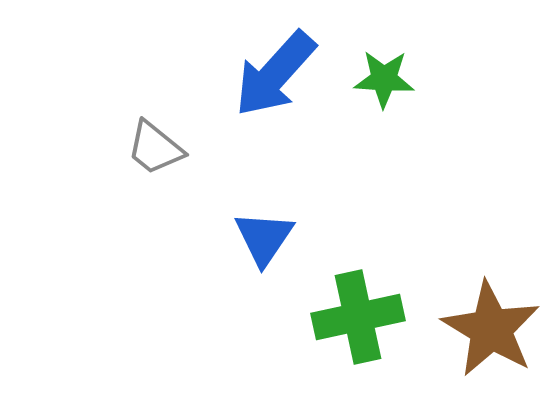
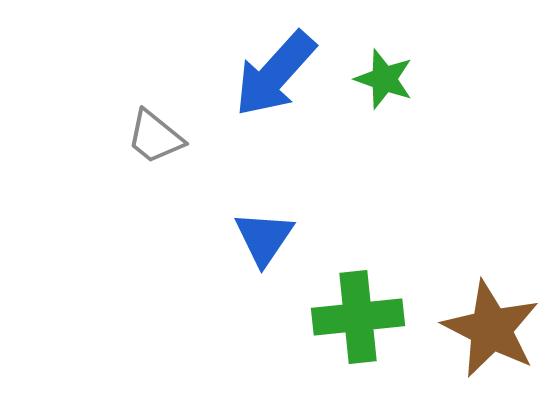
green star: rotated 16 degrees clockwise
gray trapezoid: moved 11 px up
green cross: rotated 6 degrees clockwise
brown star: rotated 4 degrees counterclockwise
